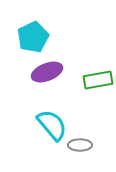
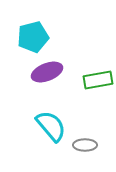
cyan pentagon: rotated 12 degrees clockwise
cyan semicircle: moved 1 px left, 1 px down
gray ellipse: moved 5 px right
